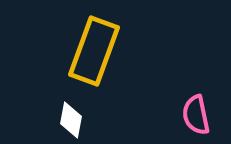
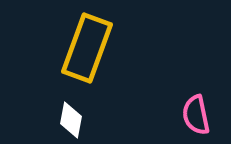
yellow rectangle: moved 7 px left, 3 px up
